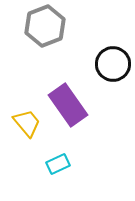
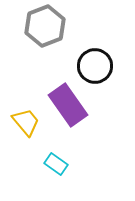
black circle: moved 18 px left, 2 px down
yellow trapezoid: moved 1 px left, 1 px up
cyan rectangle: moved 2 px left; rotated 60 degrees clockwise
